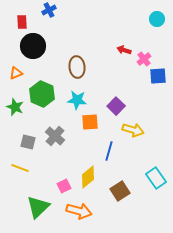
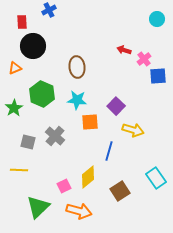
orange triangle: moved 1 px left, 5 px up
green star: moved 1 px left, 1 px down; rotated 18 degrees clockwise
yellow line: moved 1 px left, 2 px down; rotated 18 degrees counterclockwise
